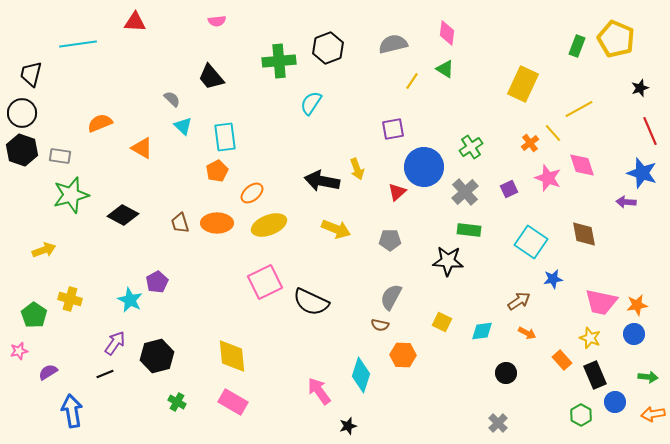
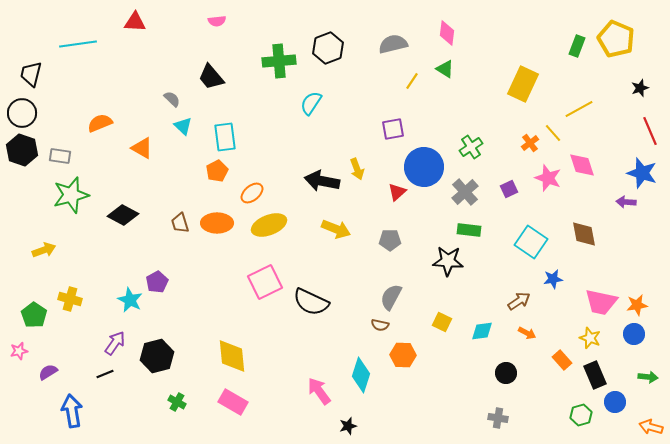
orange arrow at (653, 414): moved 2 px left, 13 px down; rotated 25 degrees clockwise
green hexagon at (581, 415): rotated 15 degrees clockwise
gray cross at (498, 423): moved 5 px up; rotated 36 degrees counterclockwise
